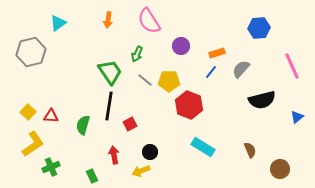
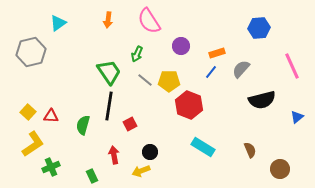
green trapezoid: moved 1 px left
